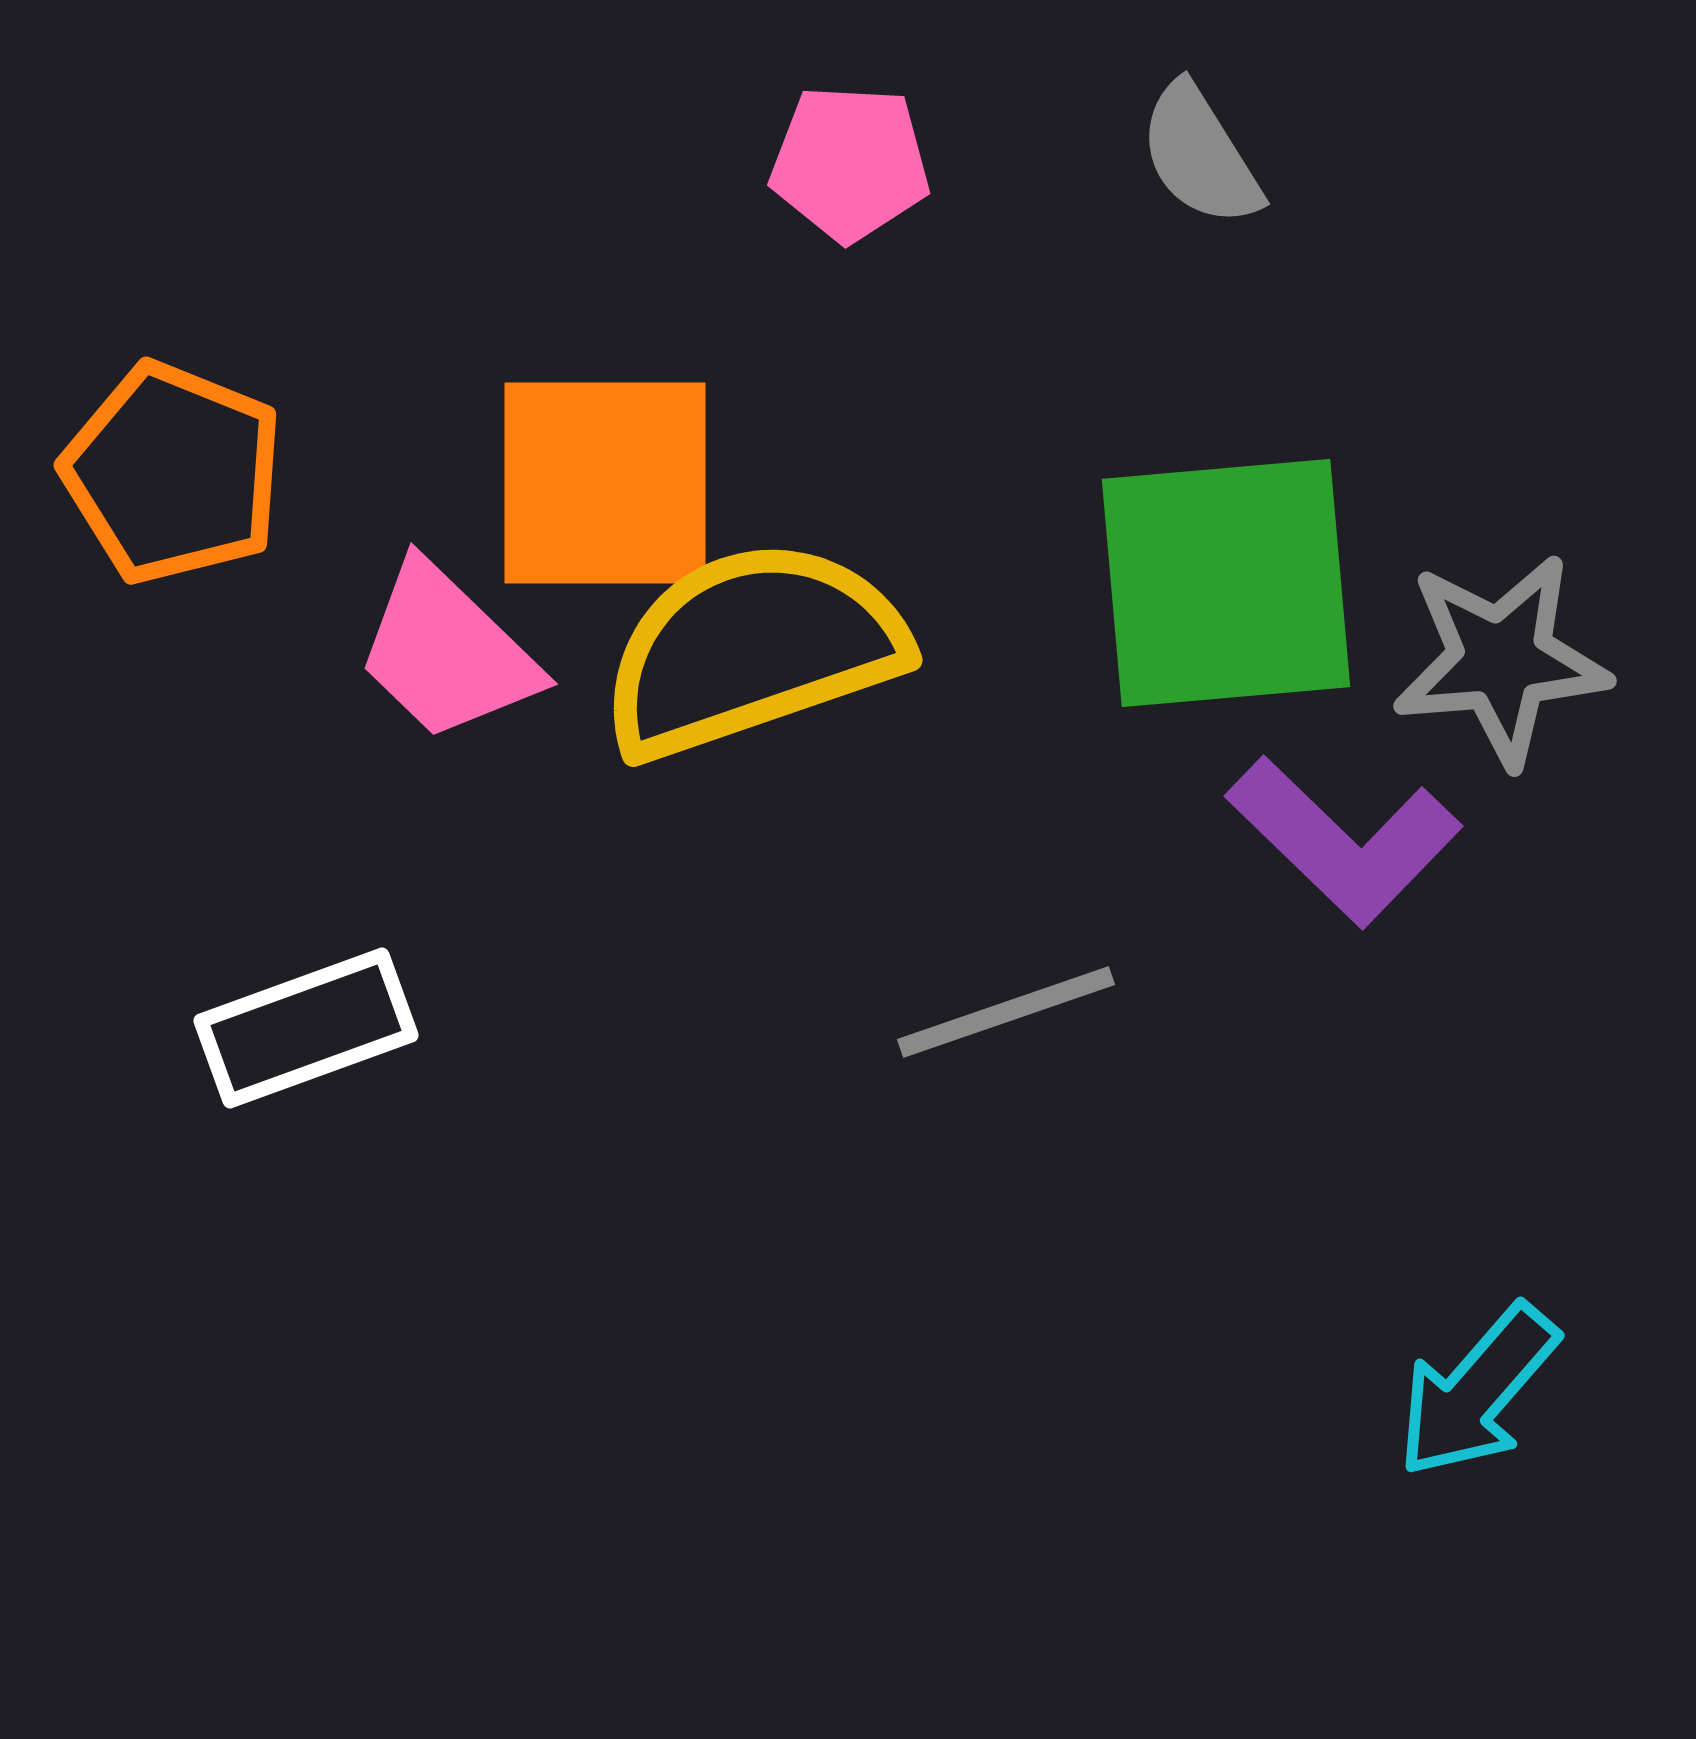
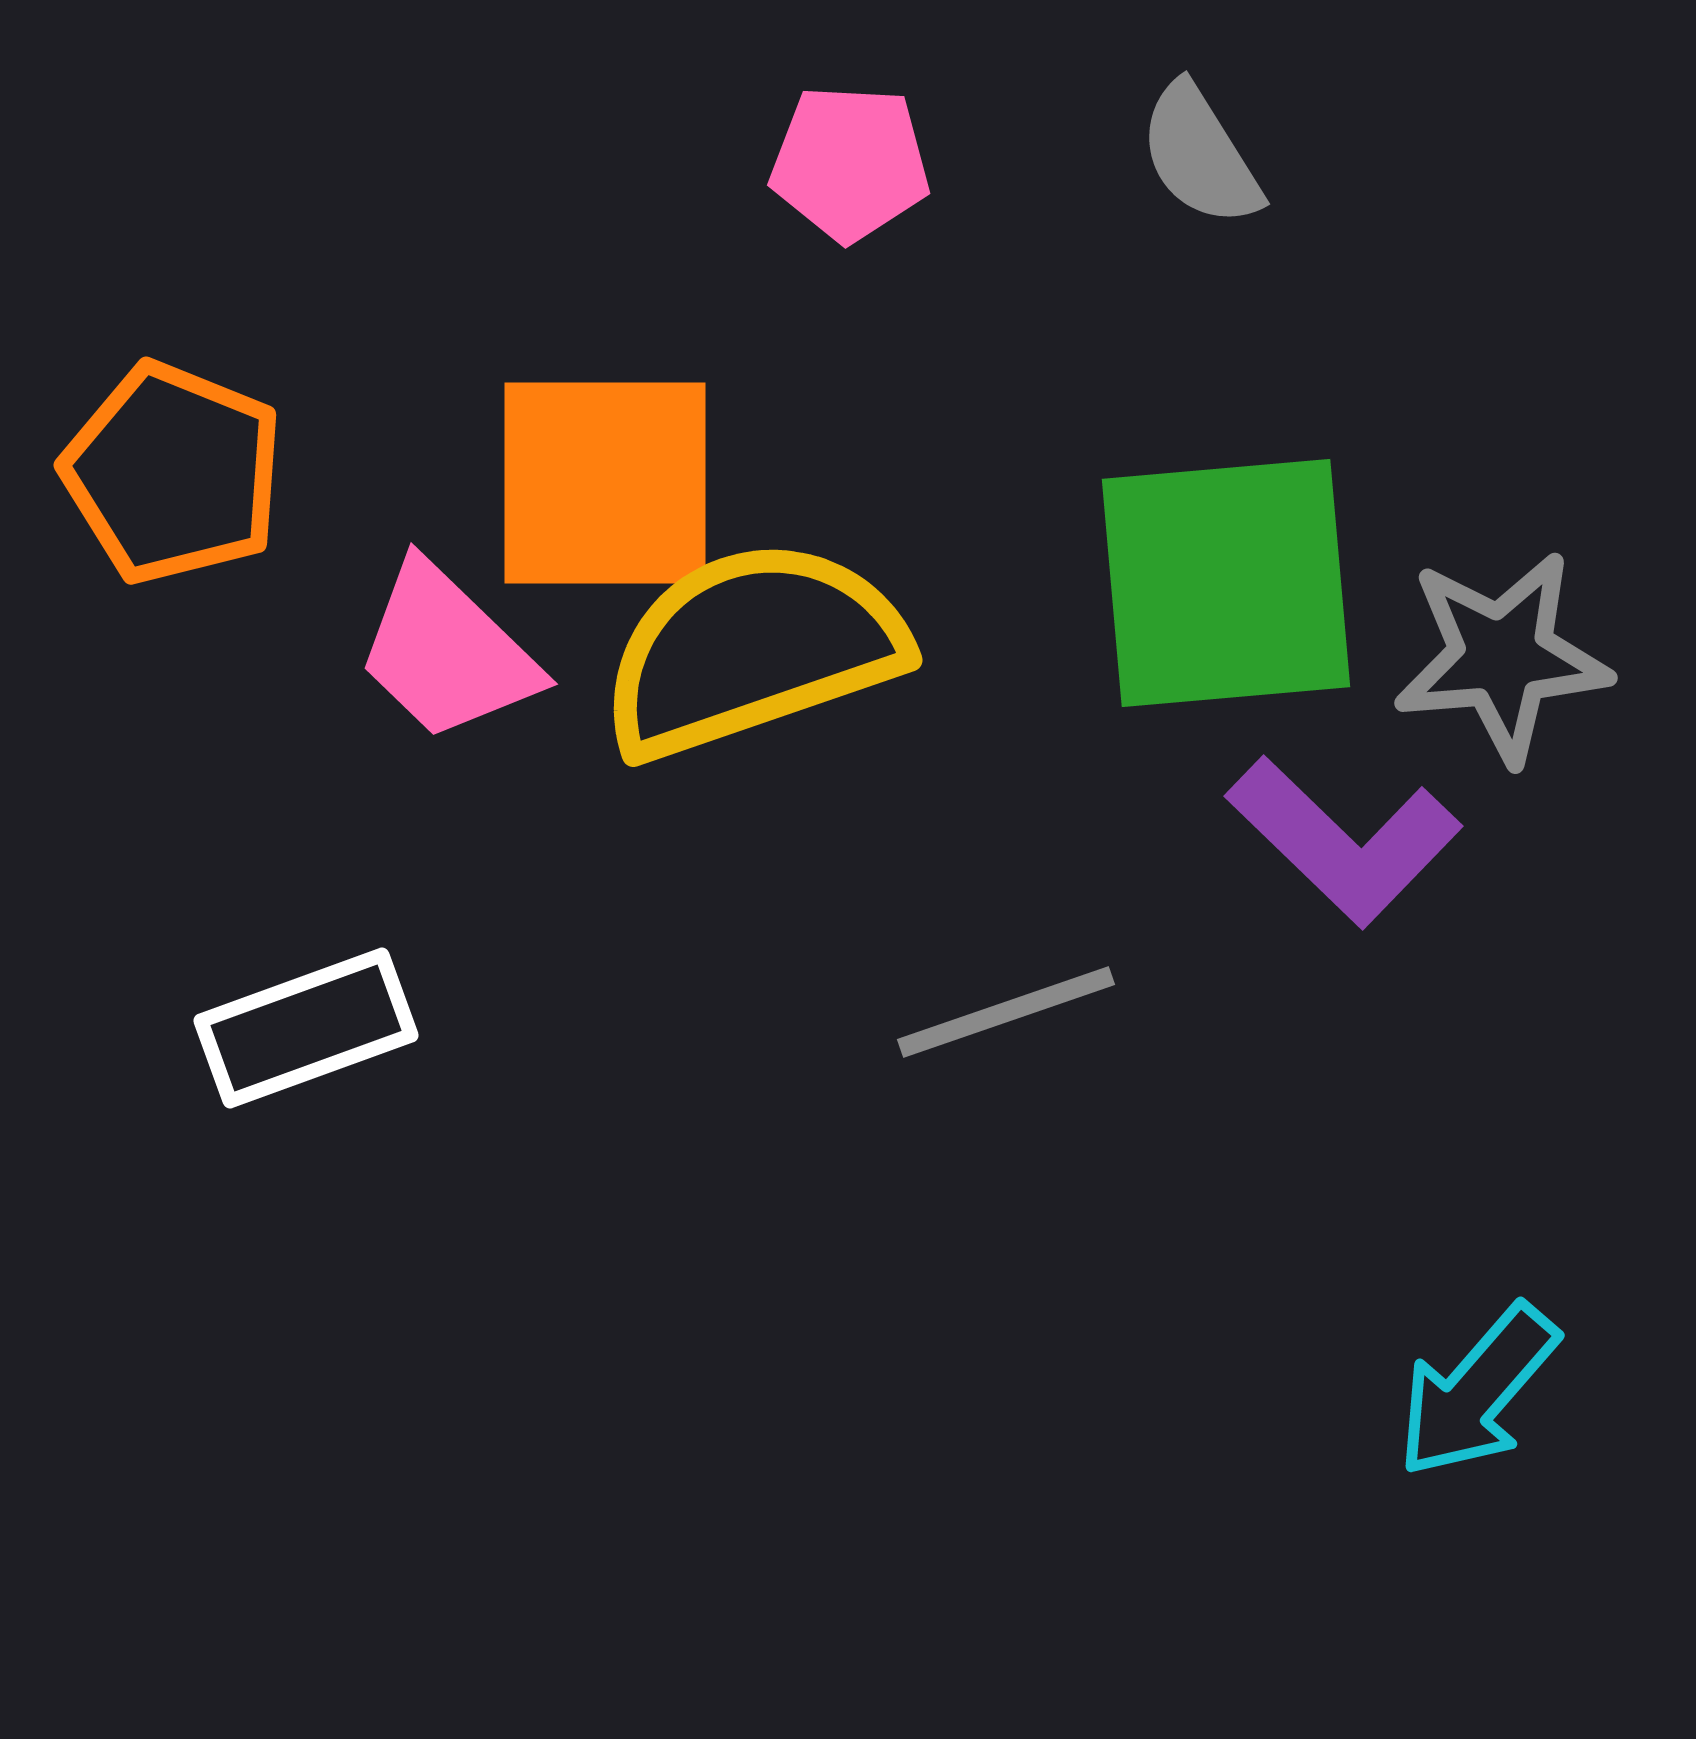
gray star: moved 1 px right, 3 px up
